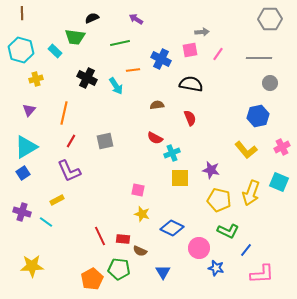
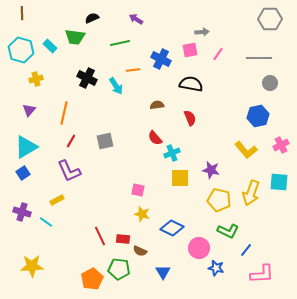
cyan rectangle at (55, 51): moved 5 px left, 5 px up
red semicircle at (155, 138): rotated 21 degrees clockwise
pink cross at (282, 147): moved 1 px left, 2 px up
cyan square at (279, 182): rotated 18 degrees counterclockwise
